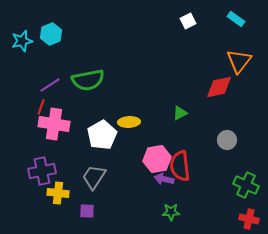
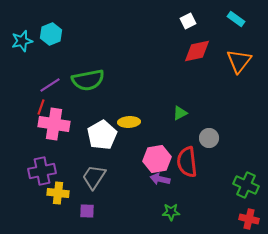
red diamond: moved 22 px left, 36 px up
gray circle: moved 18 px left, 2 px up
red semicircle: moved 7 px right, 4 px up
purple arrow: moved 4 px left
